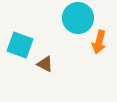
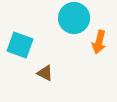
cyan circle: moved 4 px left
brown triangle: moved 9 px down
